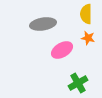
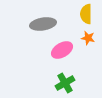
green cross: moved 13 px left
